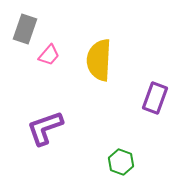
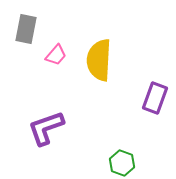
gray rectangle: moved 1 px right; rotated 8 degrees counterclockwise
pink trapezoid: moved 7 px right
purple L-shape: moved 1 px right
green hexagon: moved 1 px right, 1 px down
